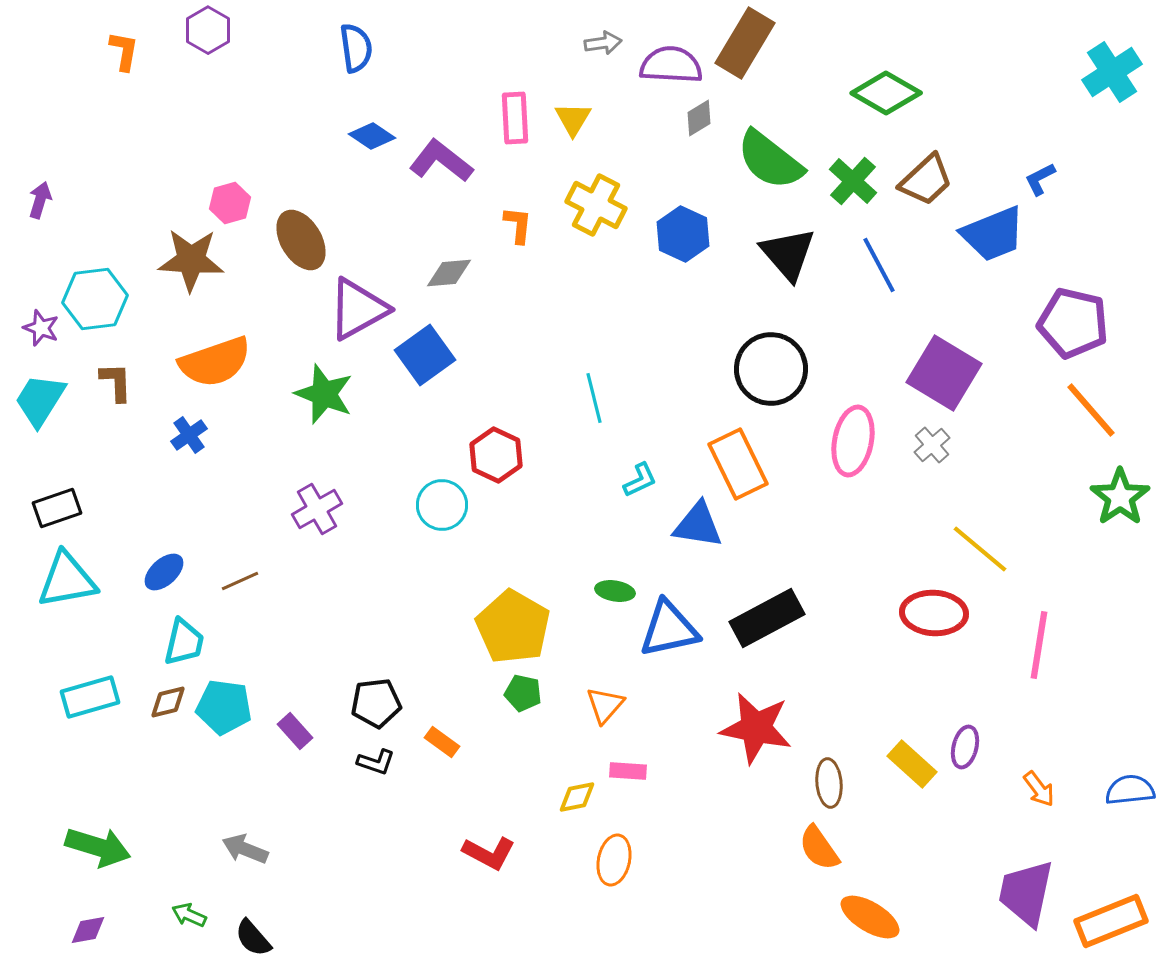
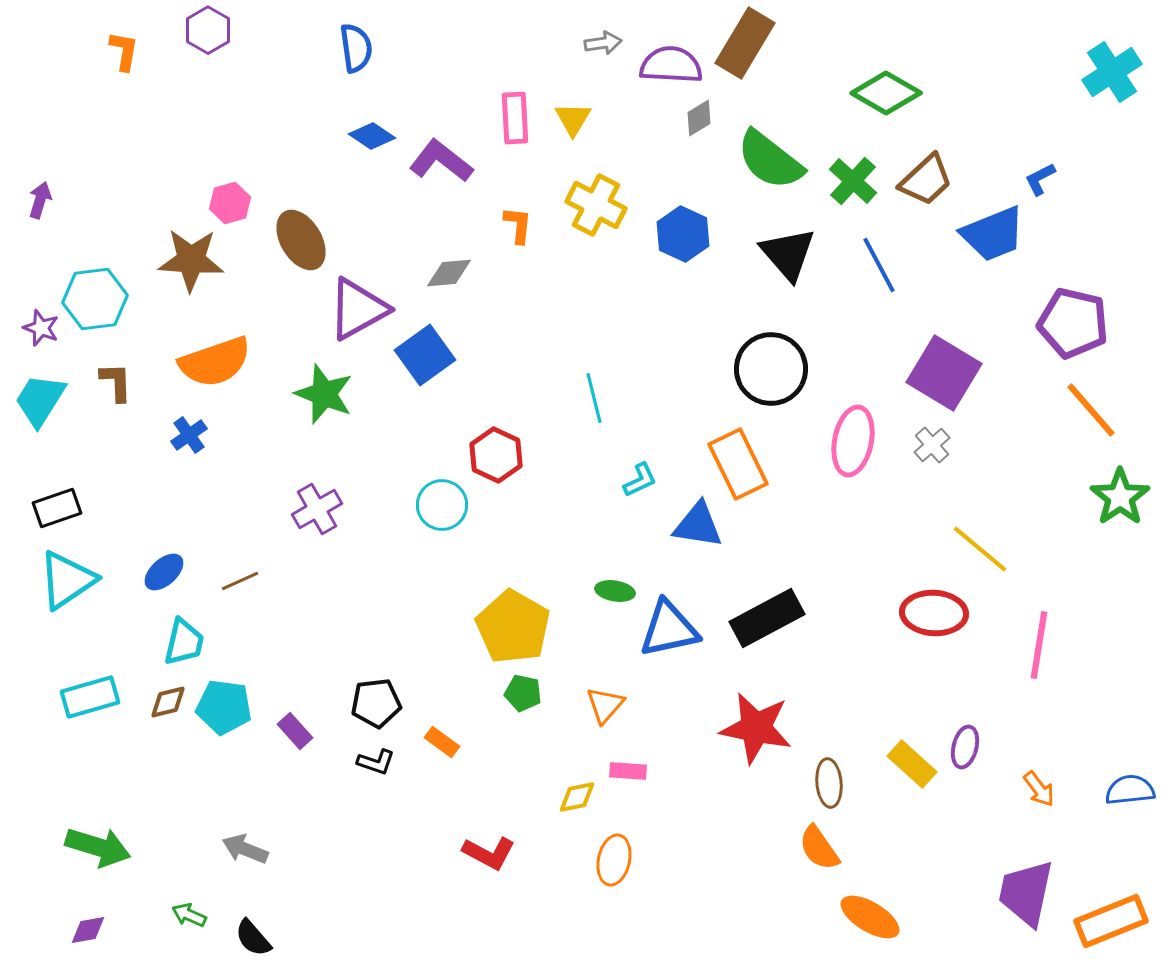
cyan triangle at (67, 580): rotated 24 degrees counterclockwise
